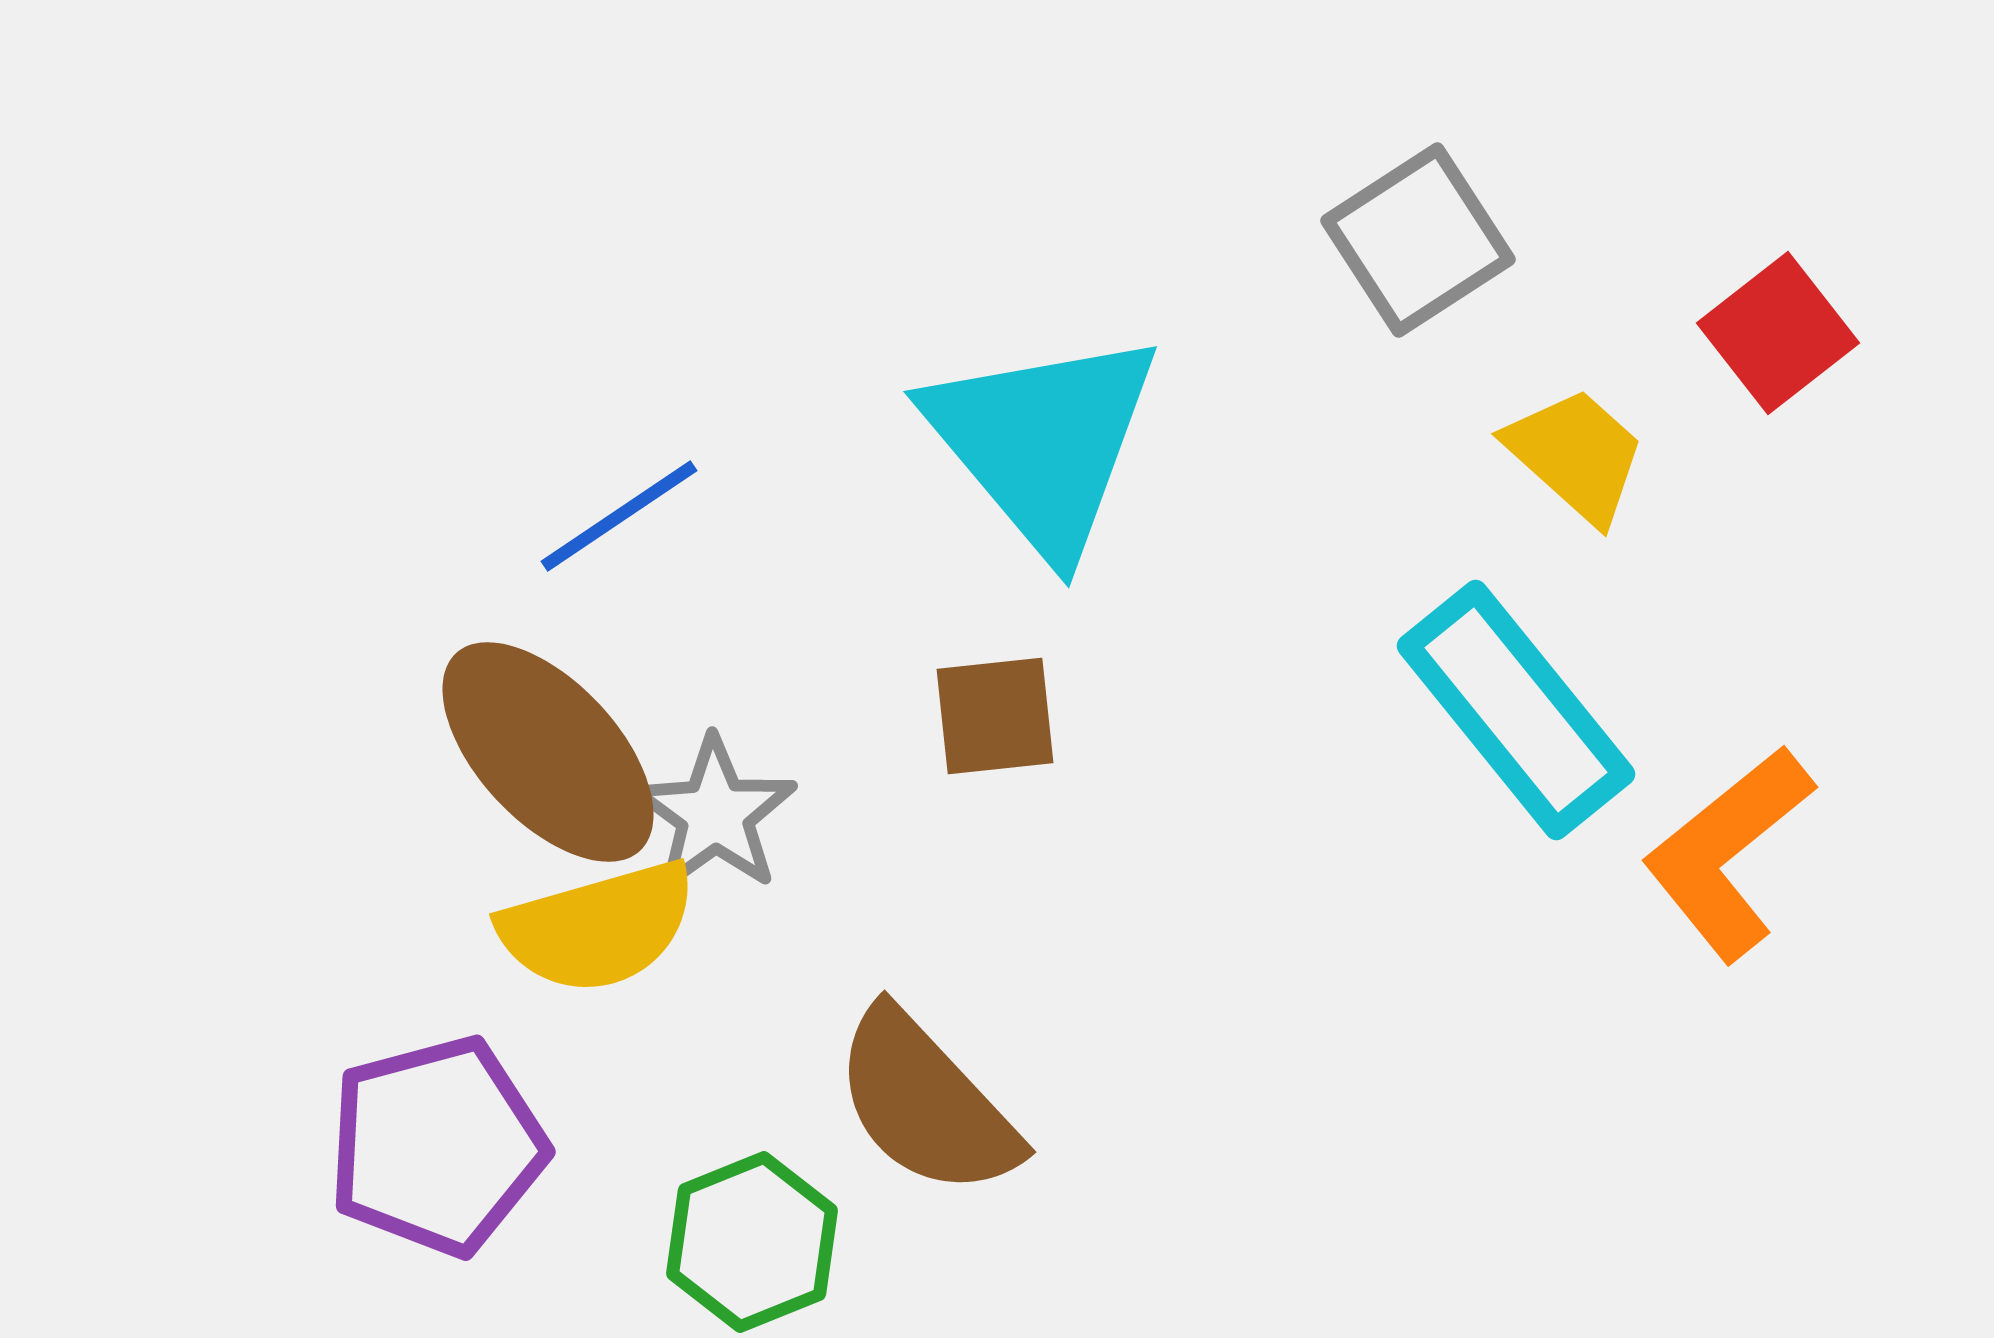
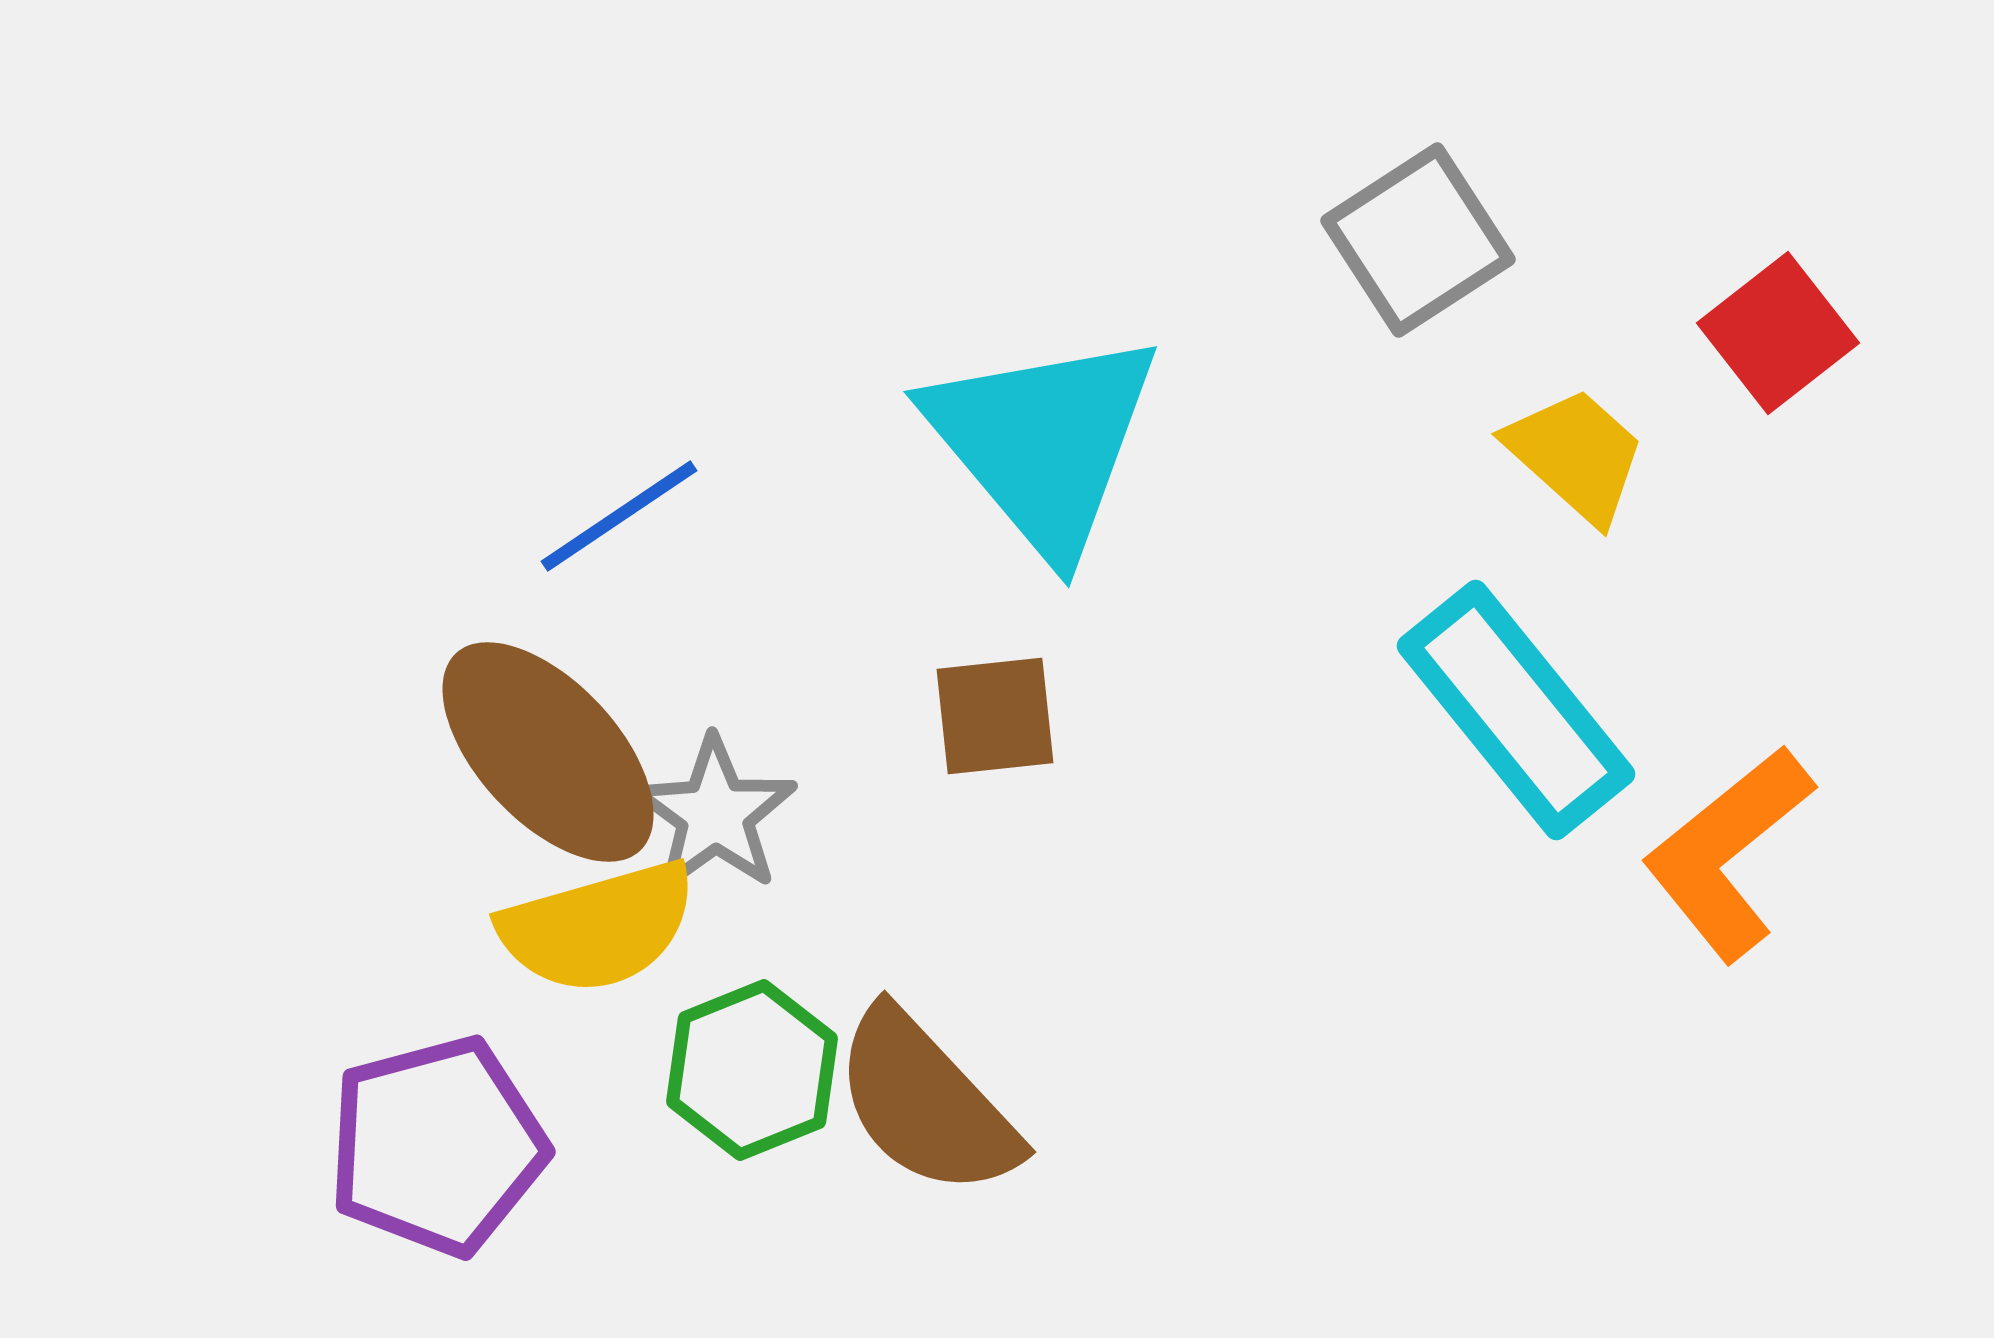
green hexagon: moved 172 px up
